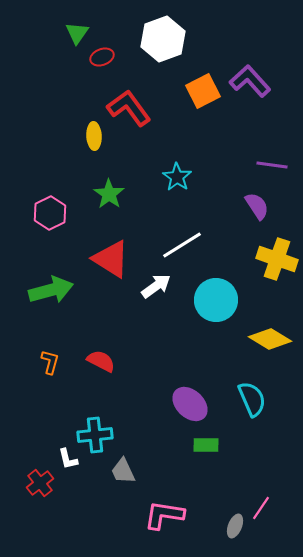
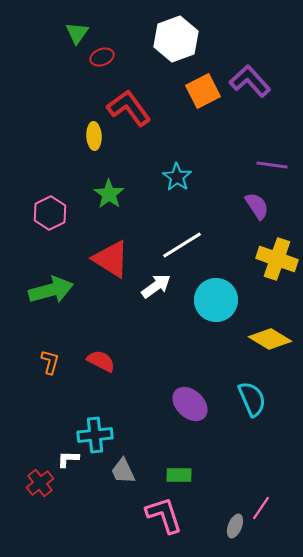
white hexagon: moved 13 px right
green rectangle: moved 27 px left, 30 px down
white L-shape: rotated 105 degrees clockwise
pink L-shape: rotated 63 degrees clockwise
